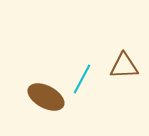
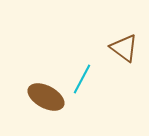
brown triangle: moved 18 px up; rotated 40 degrees clockwise
